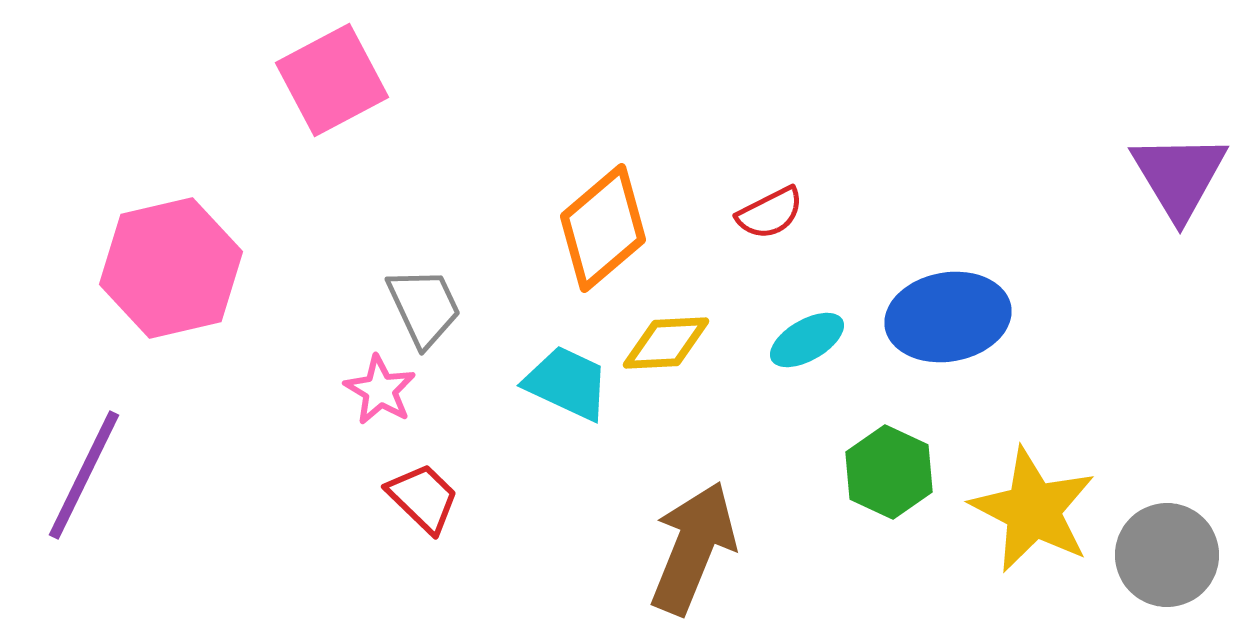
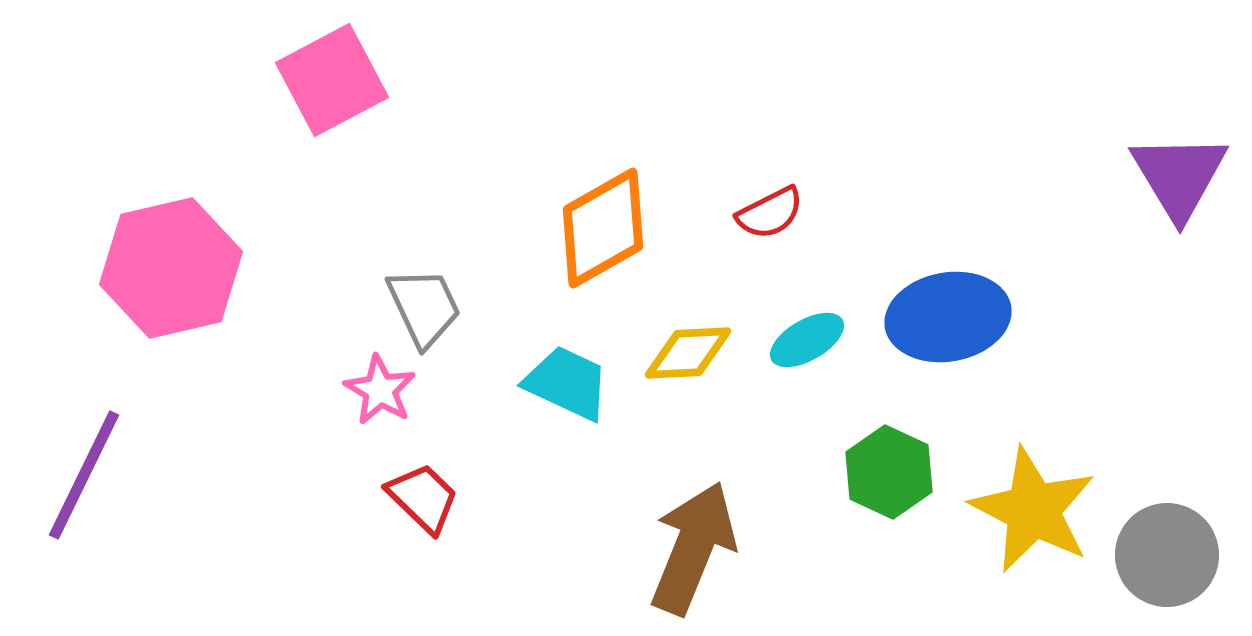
orange diamond: rotated 11 degrees clockwise
yellow diamond: moved 22 px right, 10 px down
